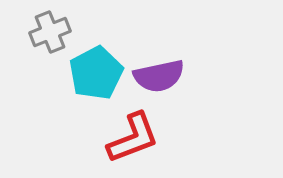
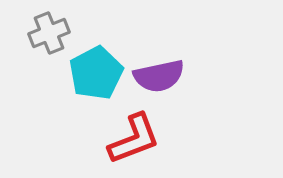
gray cross: moved 1 px left, 1 px down
red L-shape: moved 1 px right, 1 px down
